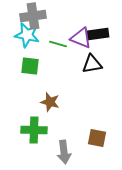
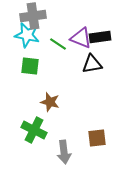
black rectangle: moved 2 px right, 3 px down
green line: rotated 18 degrees clockwise
green cross: rotated 25 degrees clockwise
brown square: rotated 18 degrees counterclockwise
